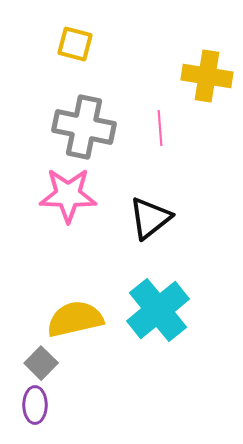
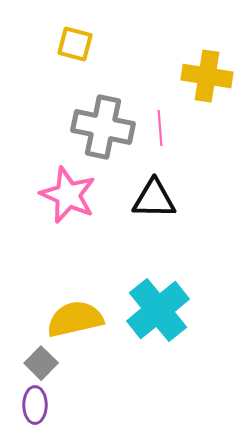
gray cross: moved 19 px right
pink star: rotated 22 degrees clockwise
black triangle: moved 4 px right, 19 px up; rotated 39 degrees clockwise
